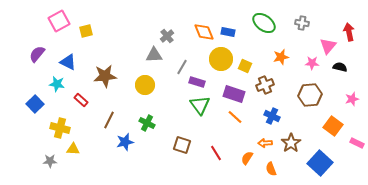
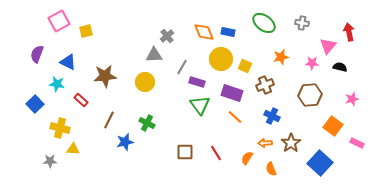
purple semicircle at (37, 54): rotated 18 degrees counterclockwise
yellow circle at (145, 85): moved 3 px up
purple rectangle at (234, 94): moved 2 px left, 1 px up
brown square at (182, 145): moved 3 px right, 7 px down; rotated 18 degrees counterclockwise
